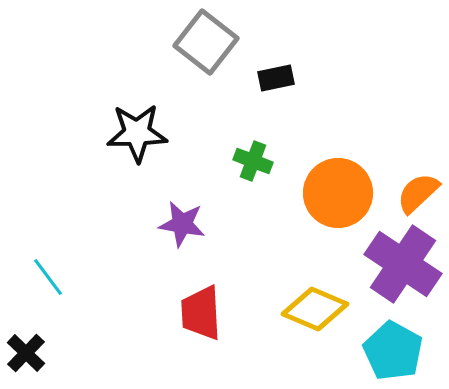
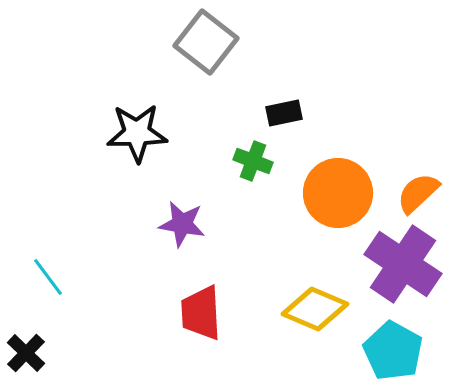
black rectangle: moved 8 px right, 35 px down
